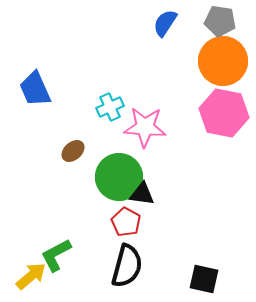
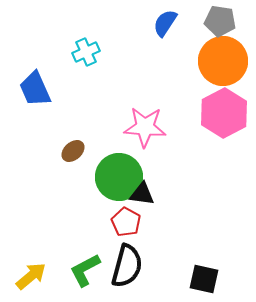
cyan cross: moved 24 px left, 55 px up
pink hexagon: rotated 21 degrees clockwise
green L-shape: moved 29 px right, 15 px down
